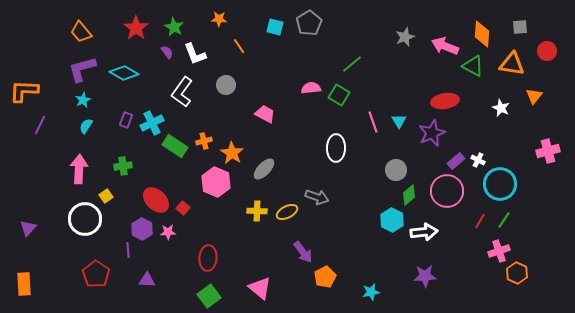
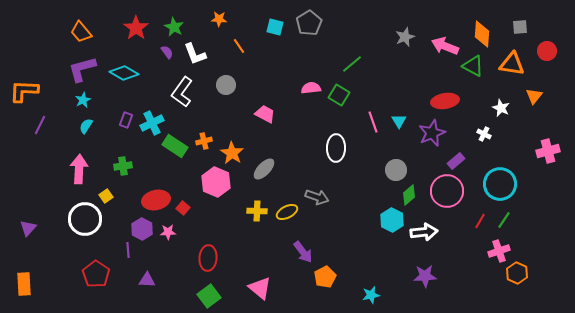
white cross at (478, 160): moved 6 px right, 26 px up
red ellipse at (156, 200): rotated 56 degrees counterclockwise
cyan star at (371, 292): moved 3 px down
